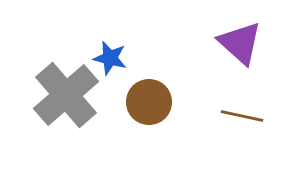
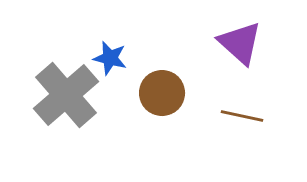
brown circle: moved 13 px right, 9 px up
